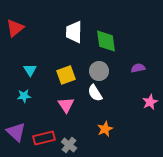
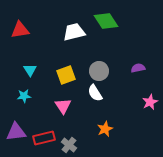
red triangle: moved 5 px right, 2 px down; rotated 30 degrees clockwise
white trapezoid: rotated 75 degrees clockwise
green diamond: moved 20 px up; rotated 25 degrees counterclockwise
pink triangle: moved 3 px left, 1 px down
purple triangle: rotated 50 degrees counterclockwise
